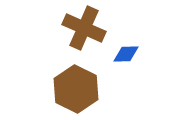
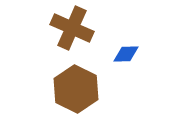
brown cross: moved 12 px left
